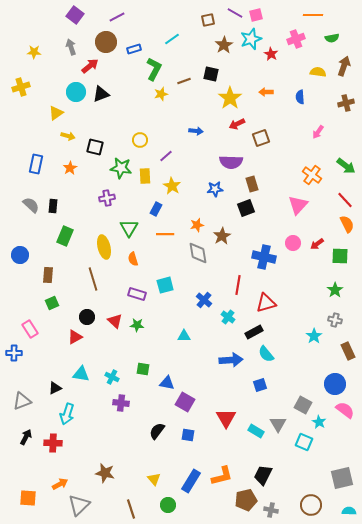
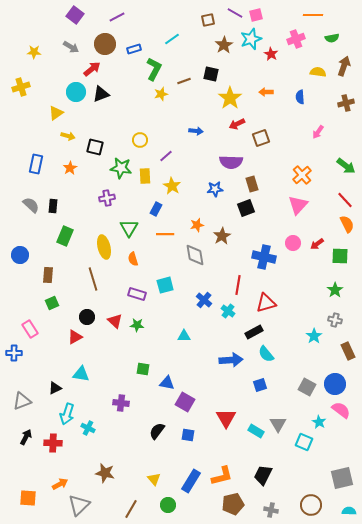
brown circle at (106, 42): moved 1 px left, 2 px down
gray arrow at (71, 47): rotated 140 degrees clockwise
red arrow at (90, 66): moved 2 px right, 3 px down
orange cross at (312, 175): moved 10 px left; rotated 12 degrees clockwise
gray diamond at (198, 253): moved 3 px left, 2 px down
cyan cross at (228, 317): moved 6 px up
cyan cross at (112, 377): moved 24 px left, 51 px down
gray square at (303, 405): moved 4 px right, 18 px up
pink semicircle at (345, 410): moved 4 px left
brown pentagon at (246, 500): moved 13 px left, 4 px down
brown line at (131, 509): rotated 48 degrees clockwise
